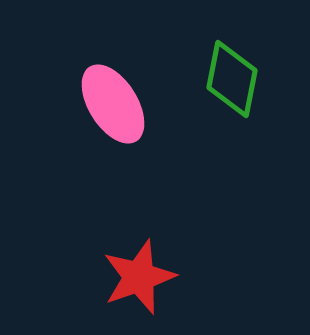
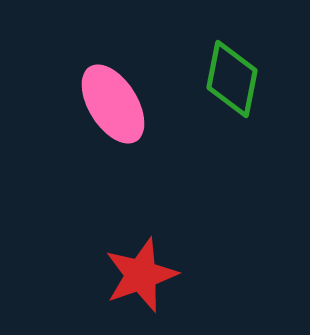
red star: moved 2 px right, 2 px up
